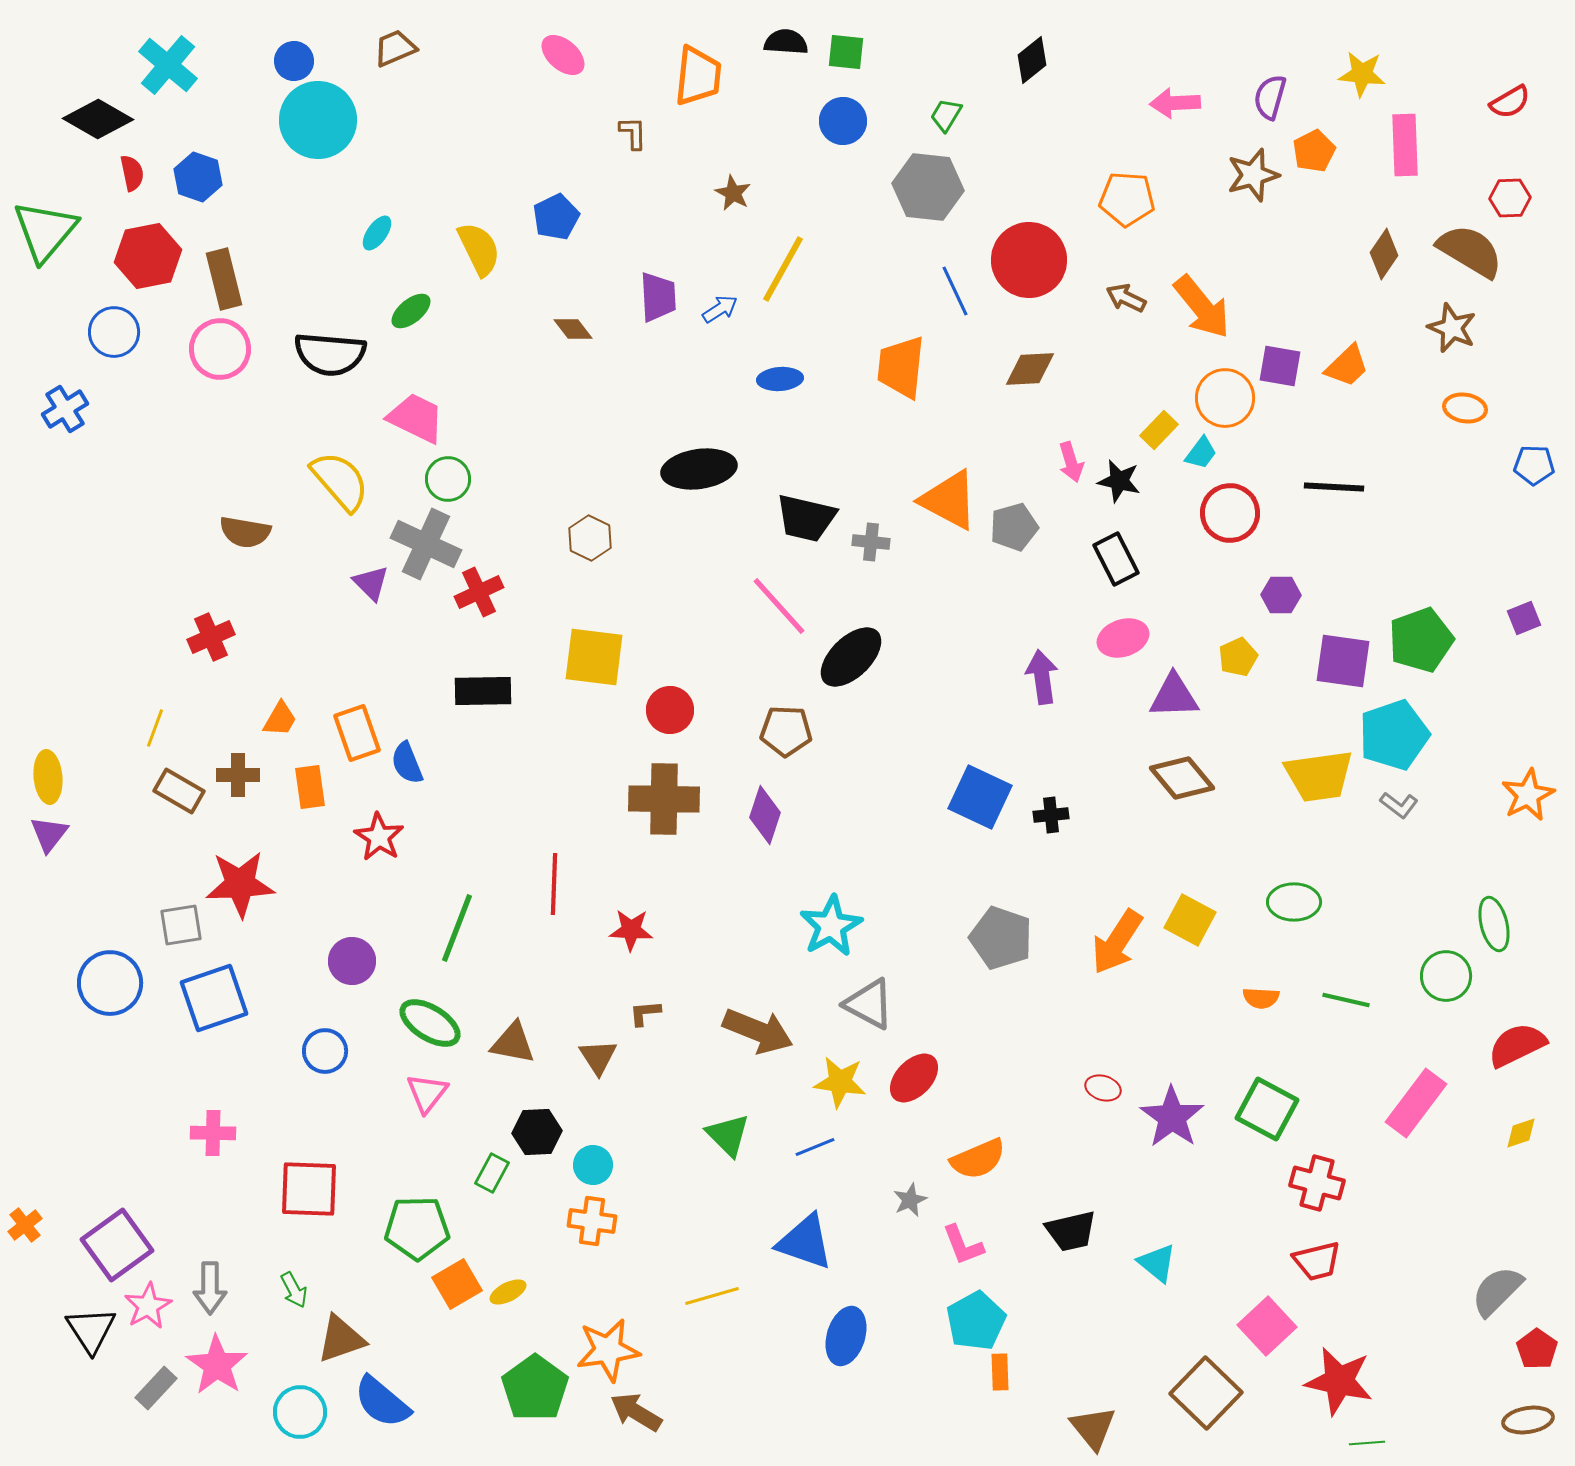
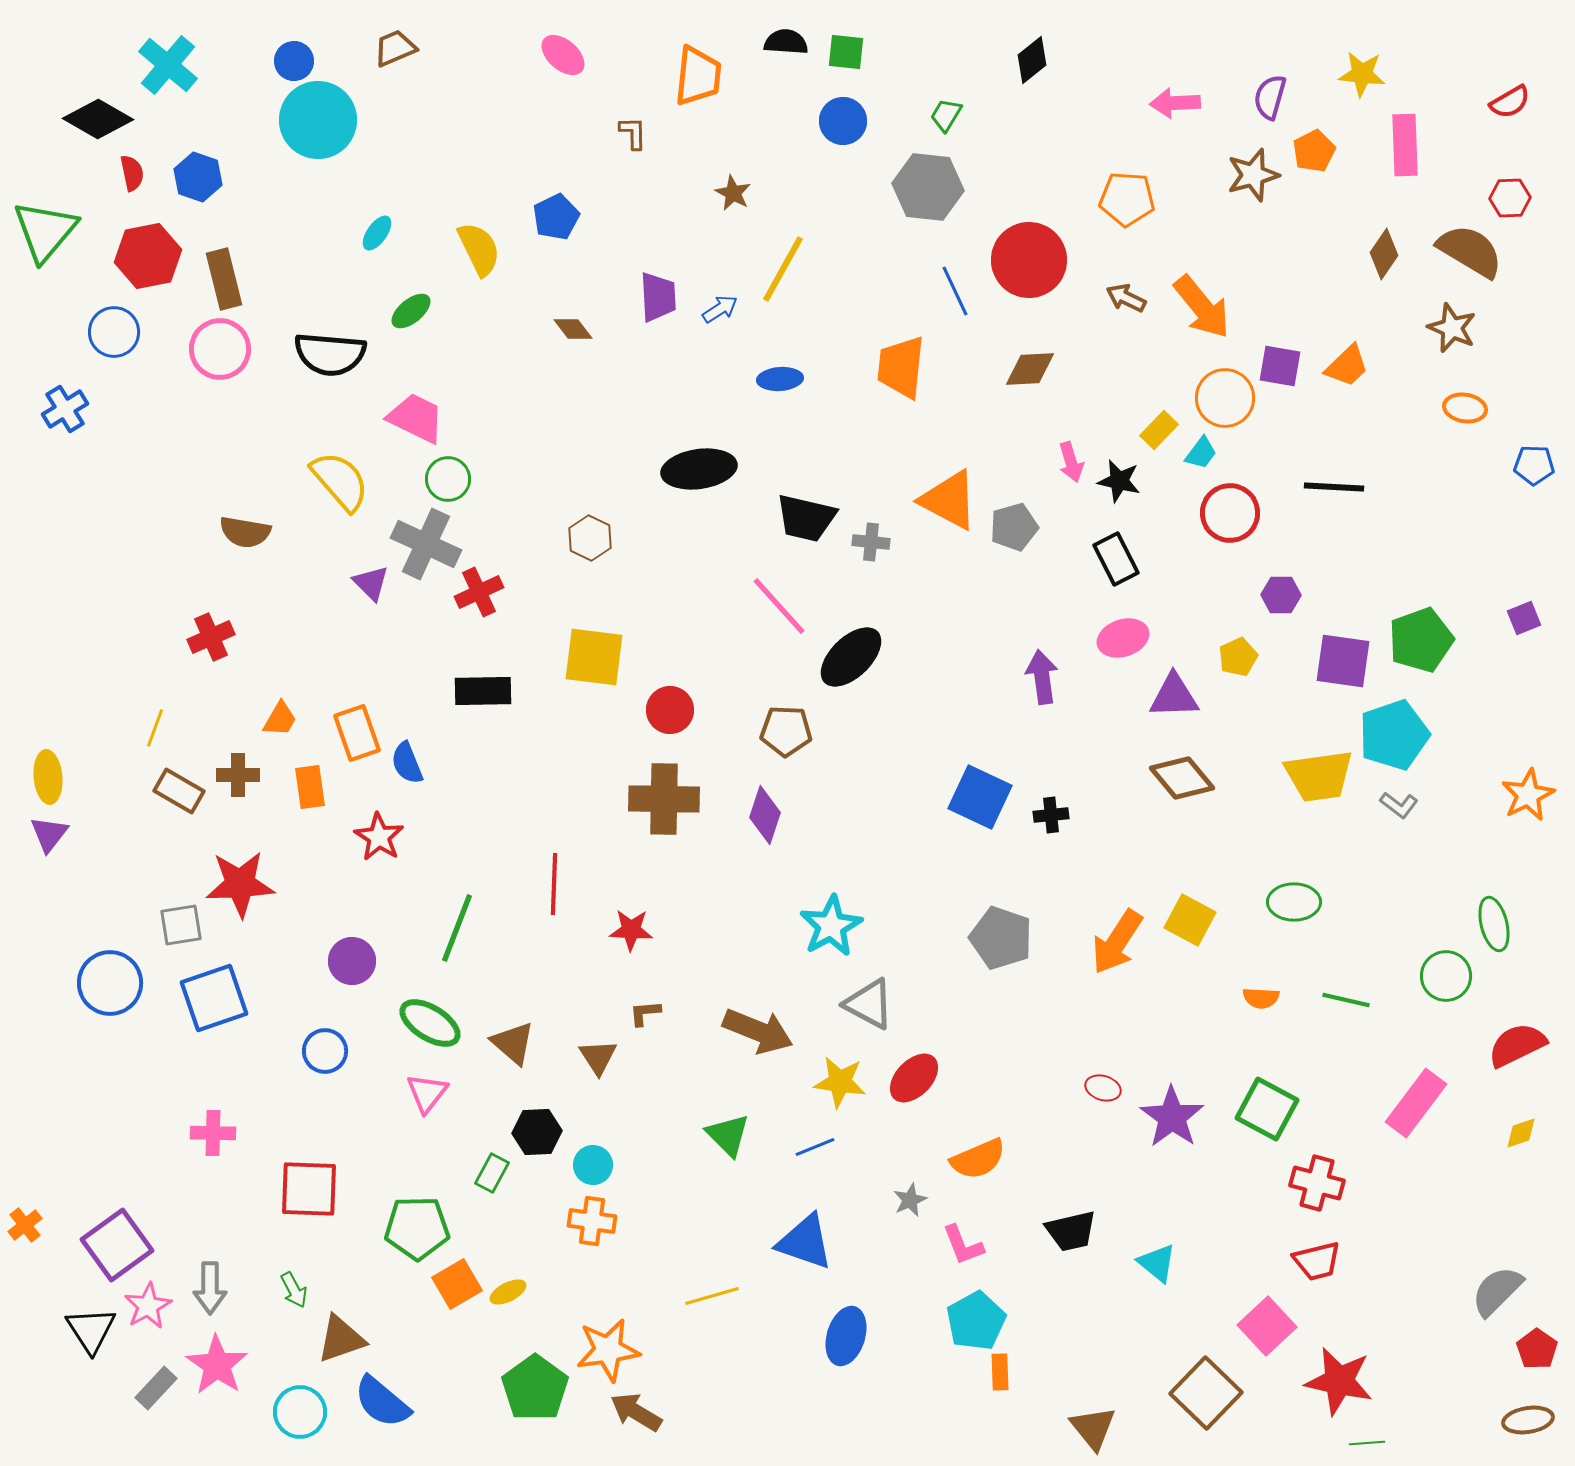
brown triangle at (513, 1043): rotated 30 degrees clockwise
